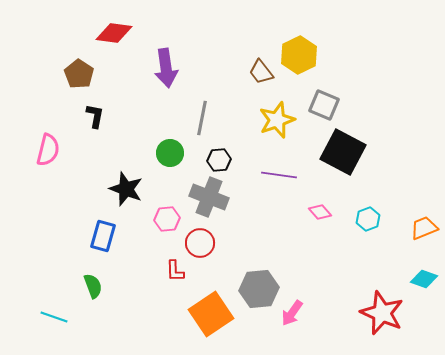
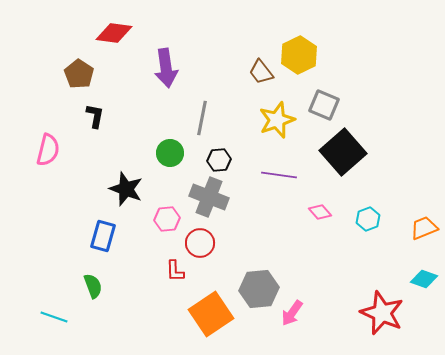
black square: rotated 21 degrees clockwise
